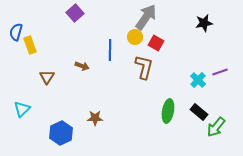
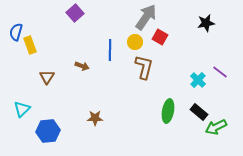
black star: moved 2 px right
yellow circle: moved 5 px down
red square: moved 4 px right, 6 px up
purple line: rotated 56 degrees clockwise
green arrow: rotated 25 degrees clockwise
blue hexagon: moved 13 px left, 2 px up; rotated 20 degrees clockwise
